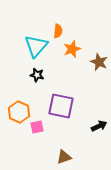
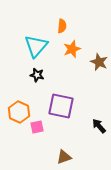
orange semicircle: moved 4 px right, 5 px up
black arrow: rotated 105 degrees counterclockwise
